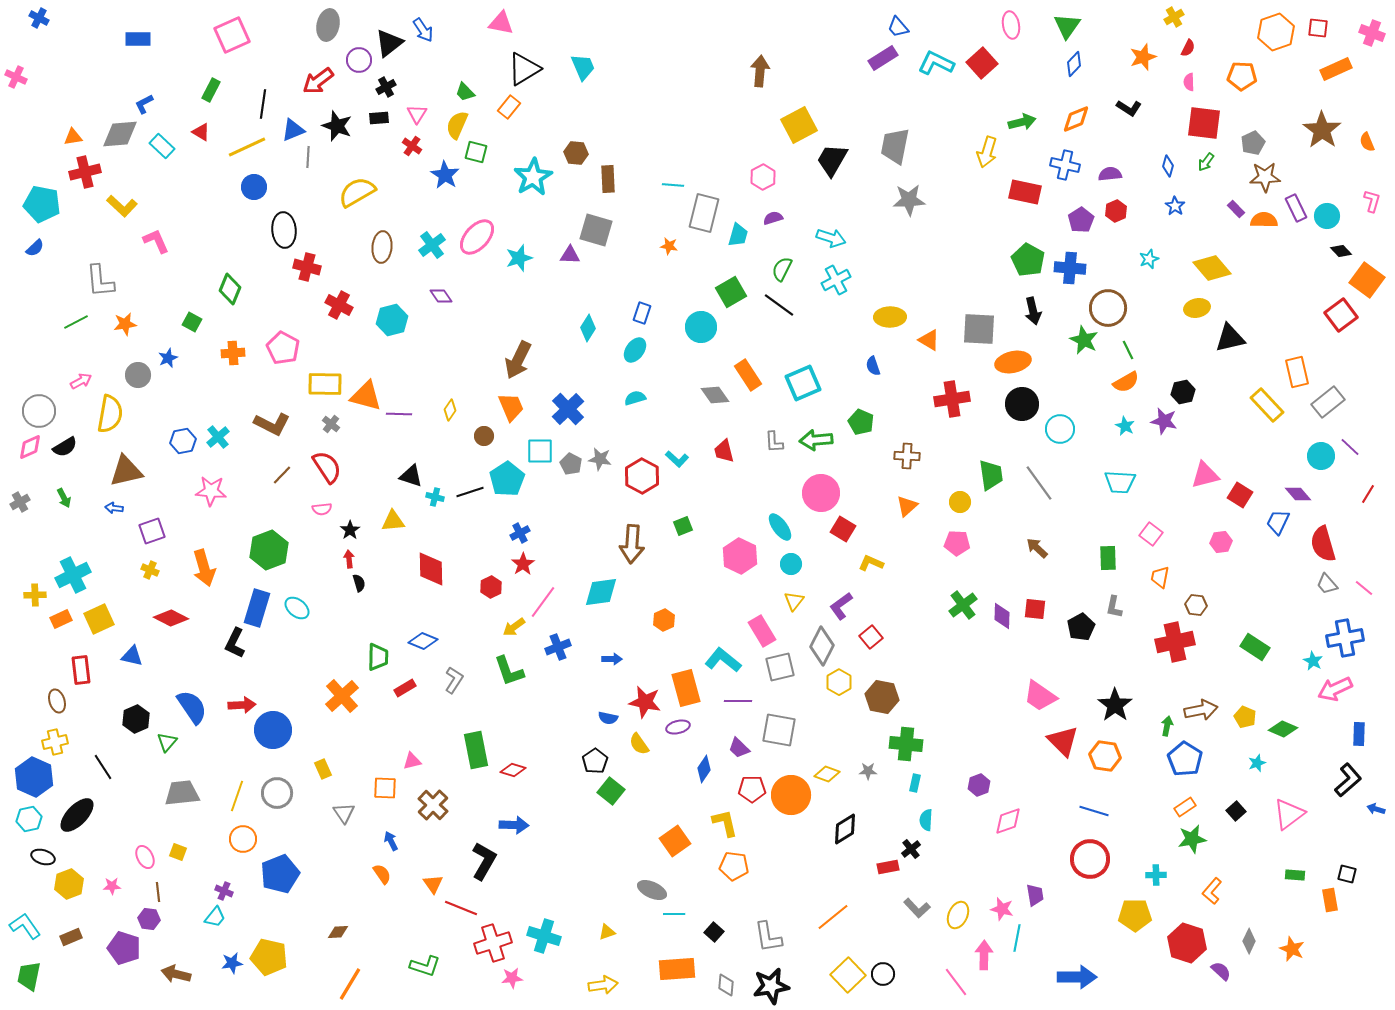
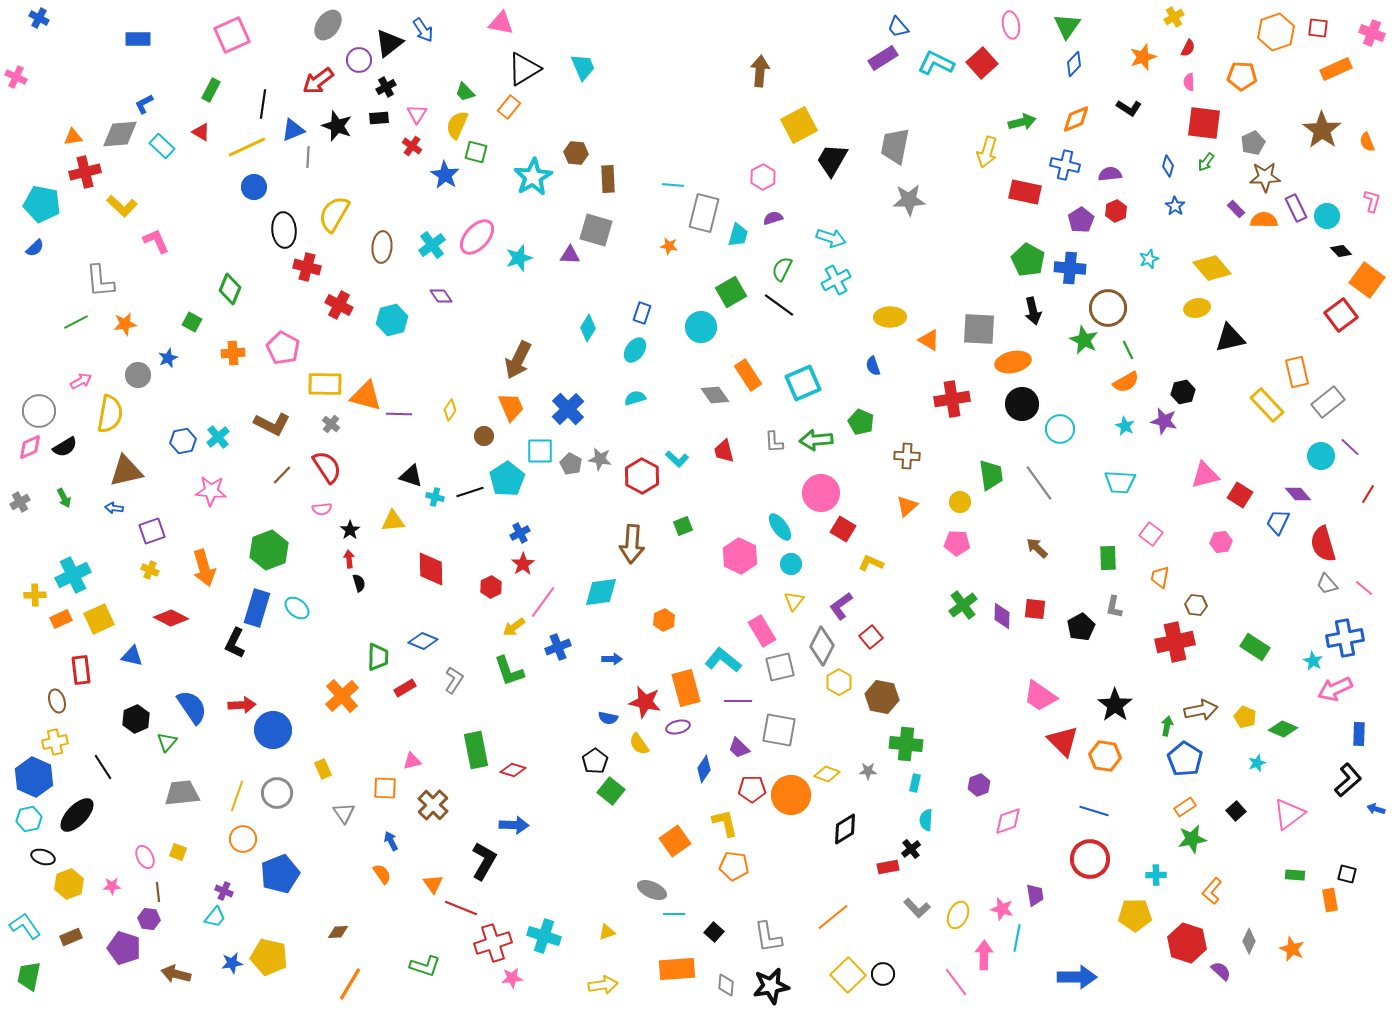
gray ellipse at (328, 25): rotated 24 degrees clockwise
yellow semicircle at (357, 192): moved 23 px left, 22 px down; rotated 30 degrees counterclockwise
